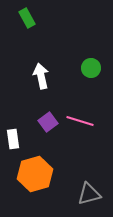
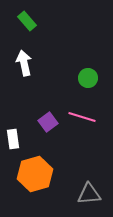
green rectangle: moved 3 px down; rotated 12 degrees counterclockwise
green circle: moved 3 px left, 10 px down
white arrow: moved 17 px left, 13 px up
pink line: moved 2 px right, 4 px up
gray triangle: rotated 10 degrees clockwise
